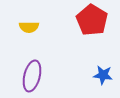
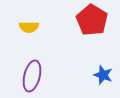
blue star: rotated 12 degrees clockwise
